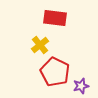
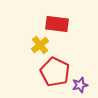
red rectangle: moved 2 px right, 6 px down
purple star: moved 1 px left, 1 px up
